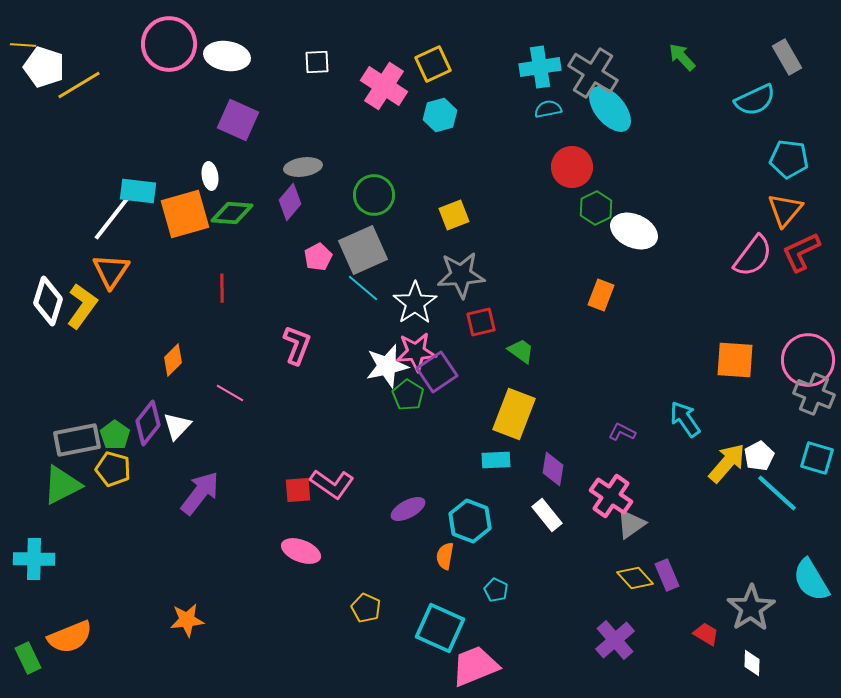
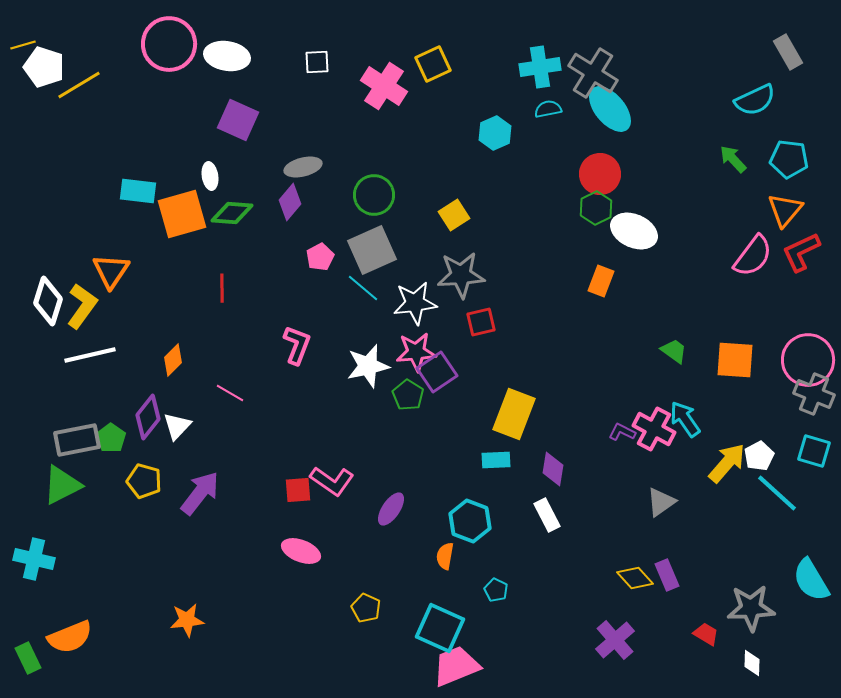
yellow line at (23, 45): rotated 20 degrees counterclockwise
green arrow at (682, 57): moved 51 px right, 102 px down
gray rectangle at (787, 57): moved 1 px right, 5 px up
cyan hexagon at (440, 115): moved 55 px right, 18 px down; rotated 8 degrees counterclockwise
gray ellipse at (303, 167): rotated 6 degrees counterclockwise
red circle at (572, 167): moved 28 px right, 7 px down
orange square at (185, 214): moved 3 px left
yellow square at (454, 215): rotated 12 degrees counterclockwise
white line at (112, 218): moved 22 px left, 137 px down; rotated 39 degrees clockwise
gray square at (363, 250): moved 9 px right
pink pentagon at (318, 257): moved 2 px right
orange rectangle at (601, 295): moved 14 px up
white star at (415, 303): rotated 27 degrees clockwise
green trapezoid at (521, 351): moved 153 px right
white star at (387, 366): moved 19 px left
purple diamond at (148, 423): moved 6 px up
green pentagon at (115, 435): moved 4 px left, 3 px down
cyan square at (817, 458): moved 3 px left, 7 px up
yellow pentagon at (113, 469): moved 31 px right, 12 px down
pink L-shape at (332, 484): moved 3 px up
pink cross at (611, 496): moved 43 px right, 67 px up; rotated 6 degrees counterclockwise
purple ellipse at (408, 509): moved 17 px left; rotated 28 degrees counterclockwise
white rectangle at (547, 515): rotated 12 degrees clockwise
gray triangle at (631, 524): moved 30 px right, 22 px up
cyan cross at (34, 559): rotated 12 degrees clockwise
gray star at (751, 608): rotated 30 degrees clockwise
pink trapezoid at (475, 666): moved 19 px left
